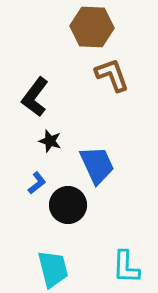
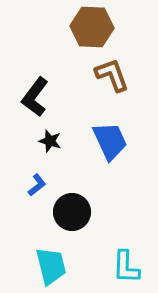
blue trapezoid: moved 13 px right, 24 px up
blue L-shape: moved 2 px down
black circle: moved 4 px right, 7 px down
cyan trapezoid: moved 2 px left, 3 px up
